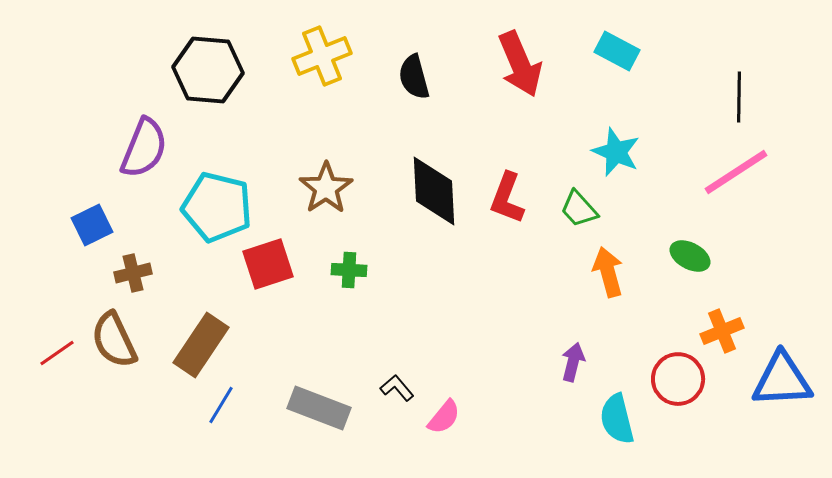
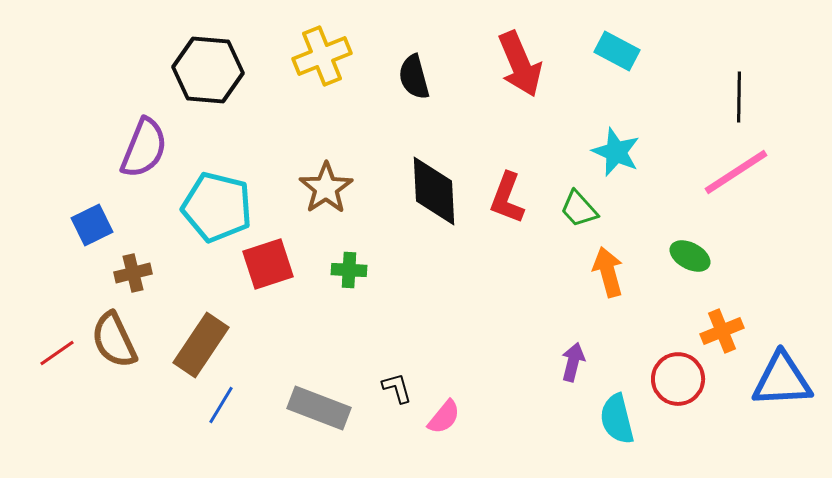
black L-shape: rotated 24 degrees clockwise
